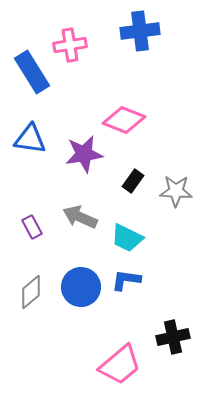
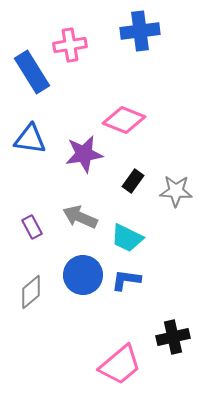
blue circle: moved 2 px right, 12 px up
